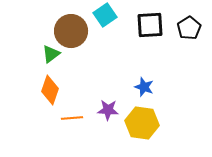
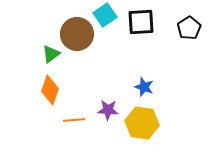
black square: moved 9 px left, 3 px up
brown circle: moved 6 px right, 3 px down
orange line: moved 2 px right, 2 px down
